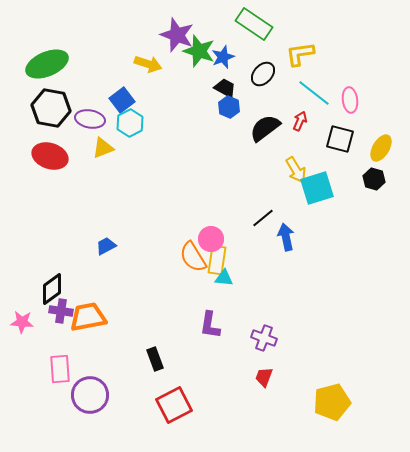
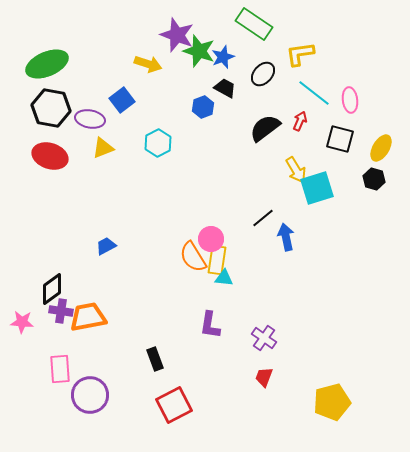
blue hexagon at (229, 107): moved 26 px left; rotated 15 degrees clockwise
cyan hexagon at (130, 123): moved 28 px right, 20 px down
purple cross at (264, 338): rotated 15 degrees clockwise
